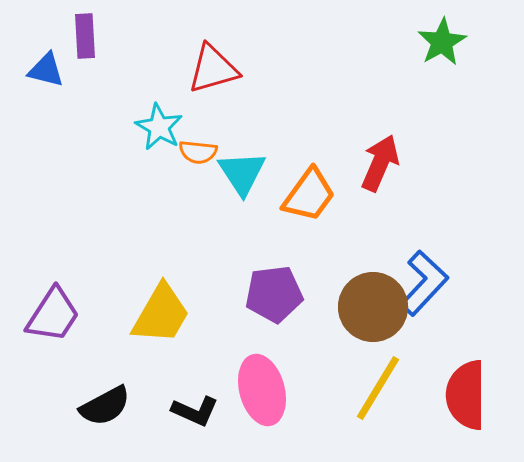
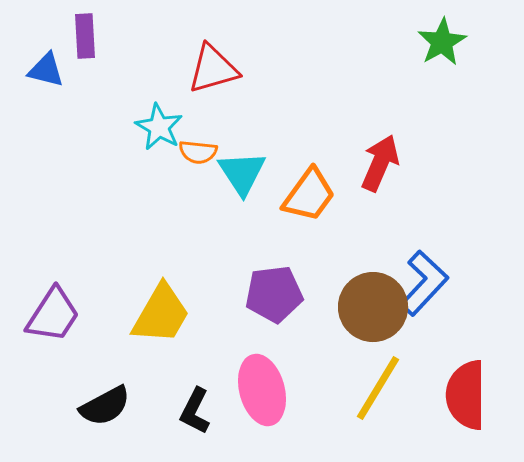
black L-shape: rotated 93 degrees clockwise
